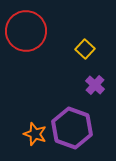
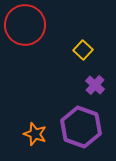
red circle: moved 1 px left, 6 px up
yellow square: moved 2 px left, 1 px down
purple hexagon: moved 9 px right, 1 px up
